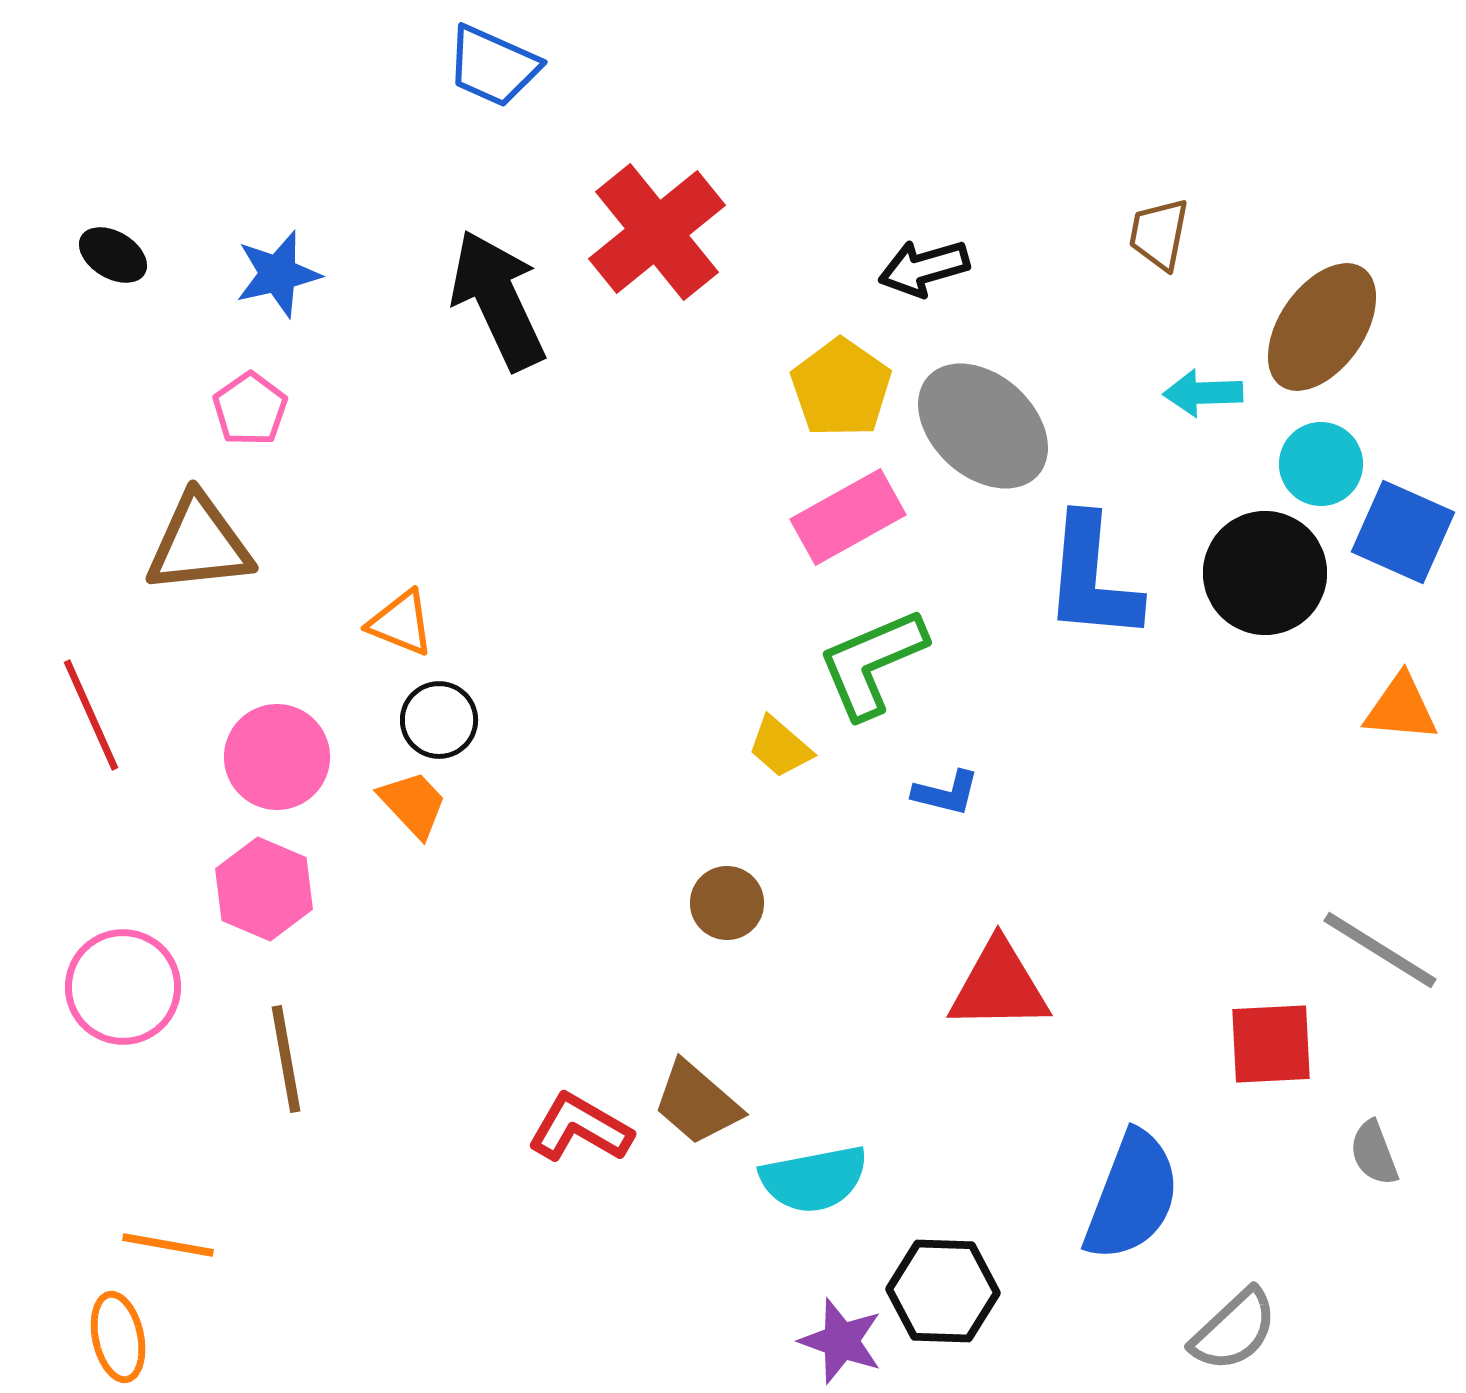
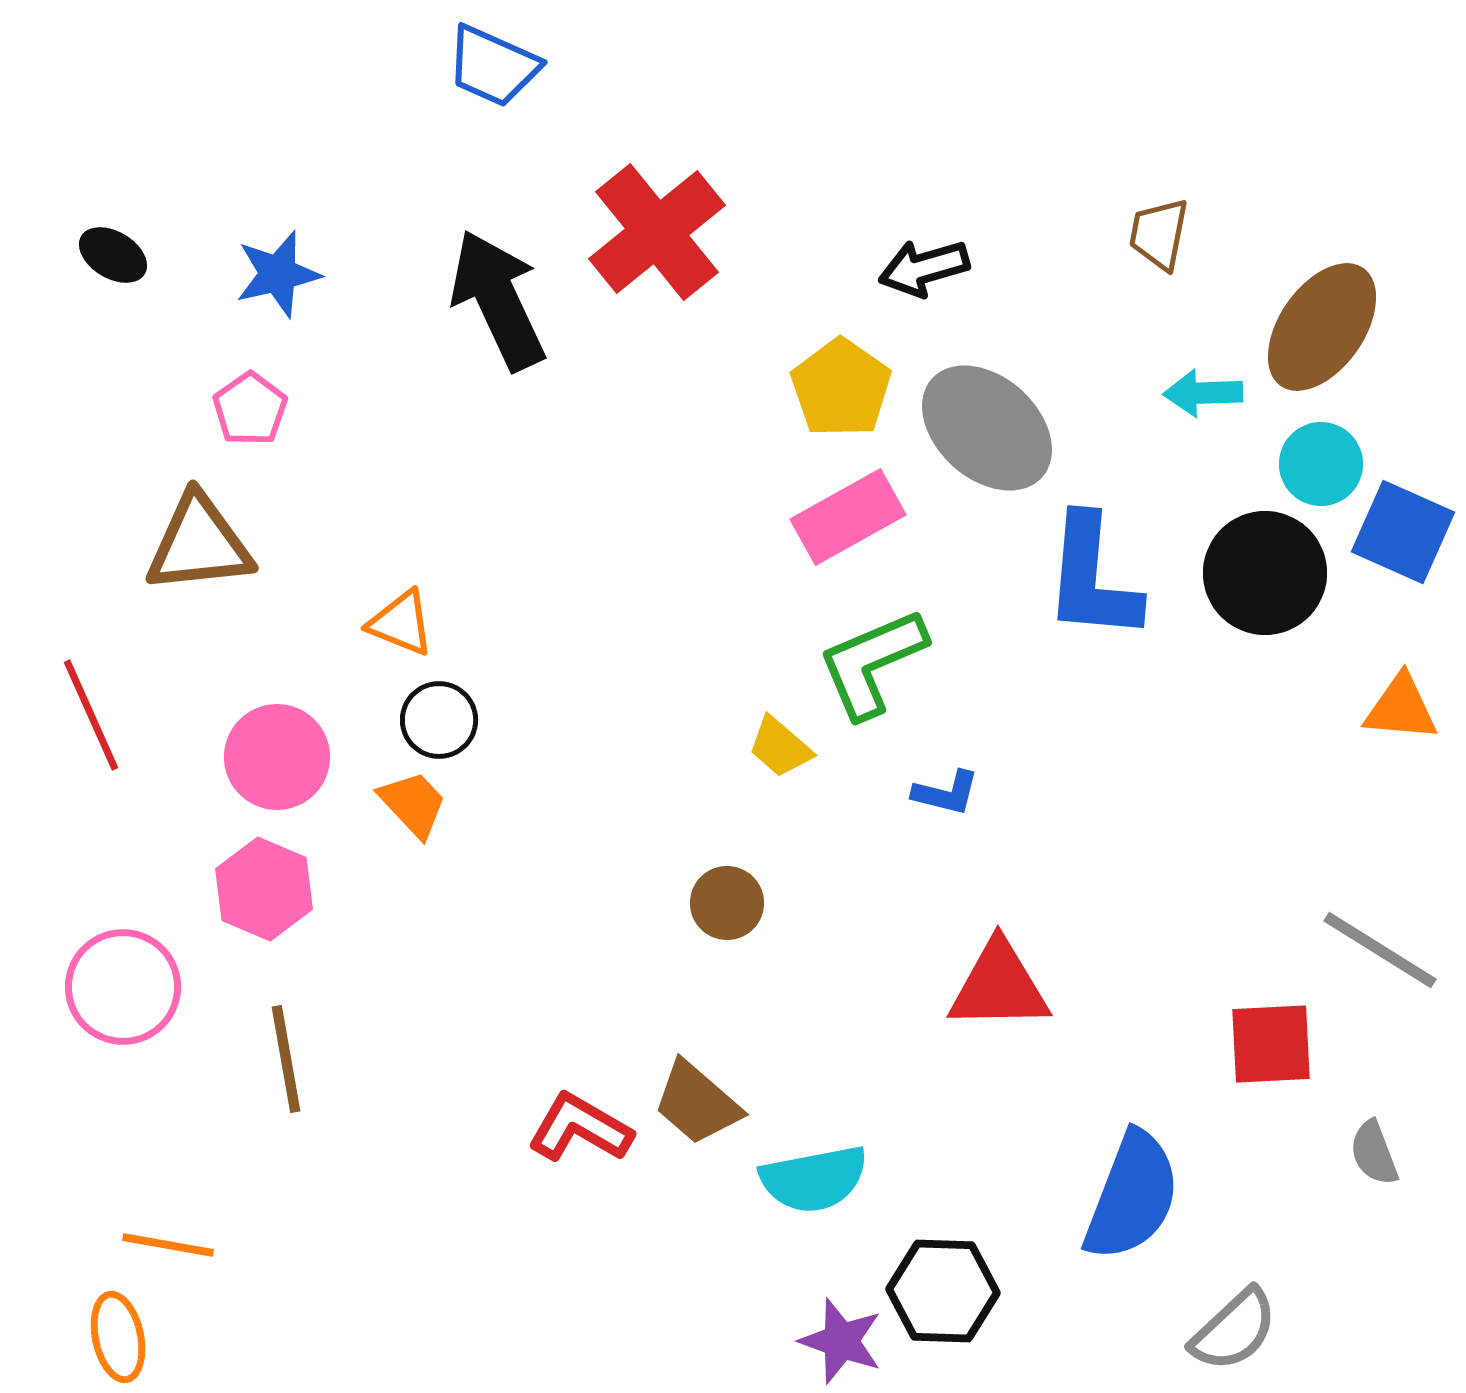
gray ellipse at (983, 426): moved 4 px right, 2 px down
